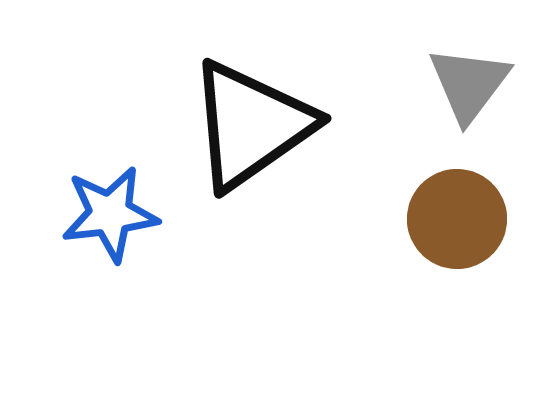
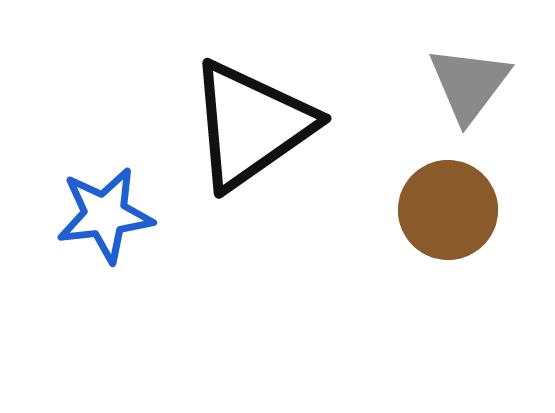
blue star: moved 5 px left, 1 px down
brown circle: moved 9 px left, 9 px up
